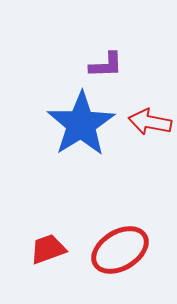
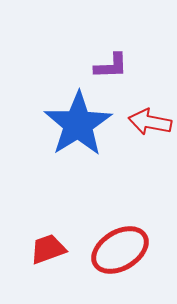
purple L-shape: moved 5 px right, 1 px down
blue star: moved 3 px left
